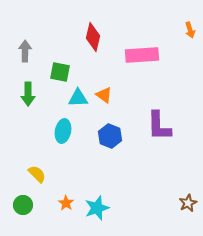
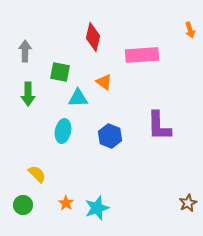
orange triangle: moved 13 px up
